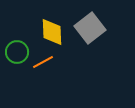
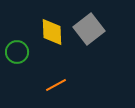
gray square: moved 1 px left, 1 px down
orange line: moved 13 px right, 23 px down
